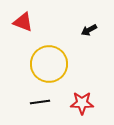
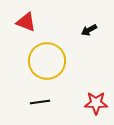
red triangle: moved 3 px right
yellow circle: moved 2 px left, 3 px up
red star: moved 14 px right
